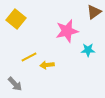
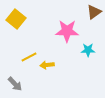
pink star: rotated 15 degrees clockwise
